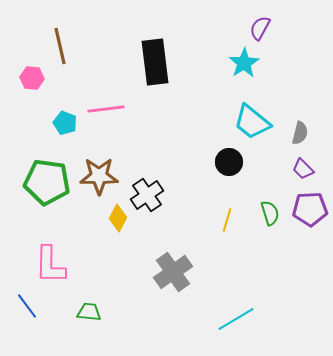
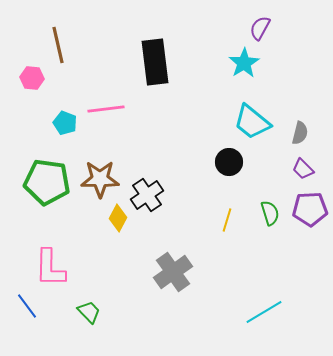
brown line: moved 2 px left, 1 px up
brown star: moved 1 px right, 3 px down
pink L-shape: moved 3 px down
green trapezoid: rotated 40 degrees clockwise
cyan line: moved 28 px right, 7 px up
